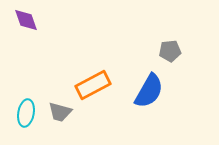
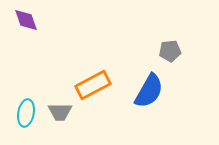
gray trapezoid: rotated 15 degrees counterclockwise
